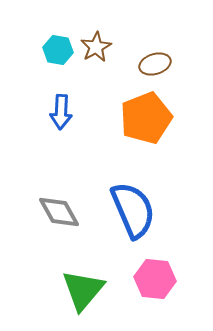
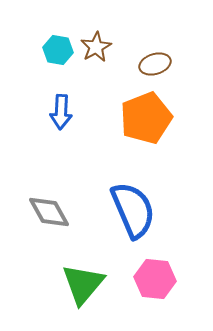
gray diamond: moved 10 px left
green triangle: moved 6 px up
